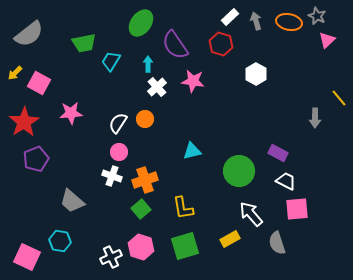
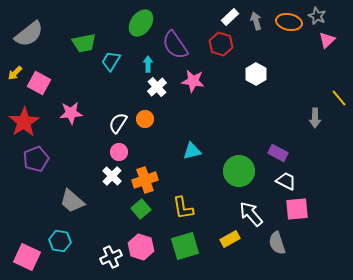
white cross at (112, 176): rotated 24 degrees clockwise
